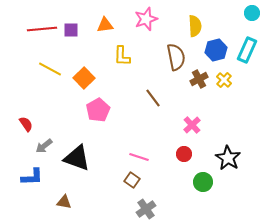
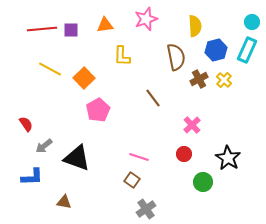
cyan circle: moved 9 px down
